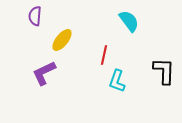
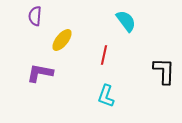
cyan semicircle: moved 3 px left
purple L-shape: moved 4 px left; rotated 36 degrees clockwise
cyan L-shape: moved 11 px left, 15 px down
